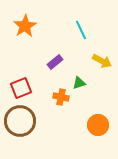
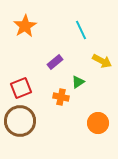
green triangle: moved 1 px left, 1 px up; rotated 16 degrees counterclockwise
orange circle: moved 2 px up
